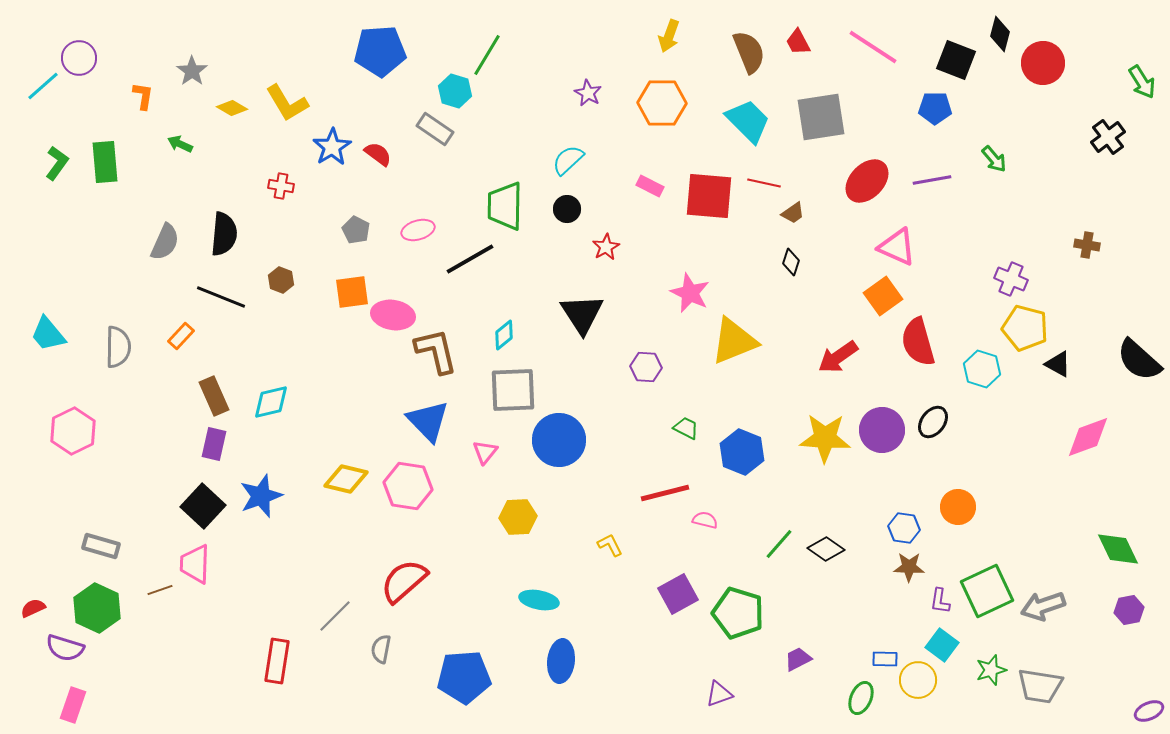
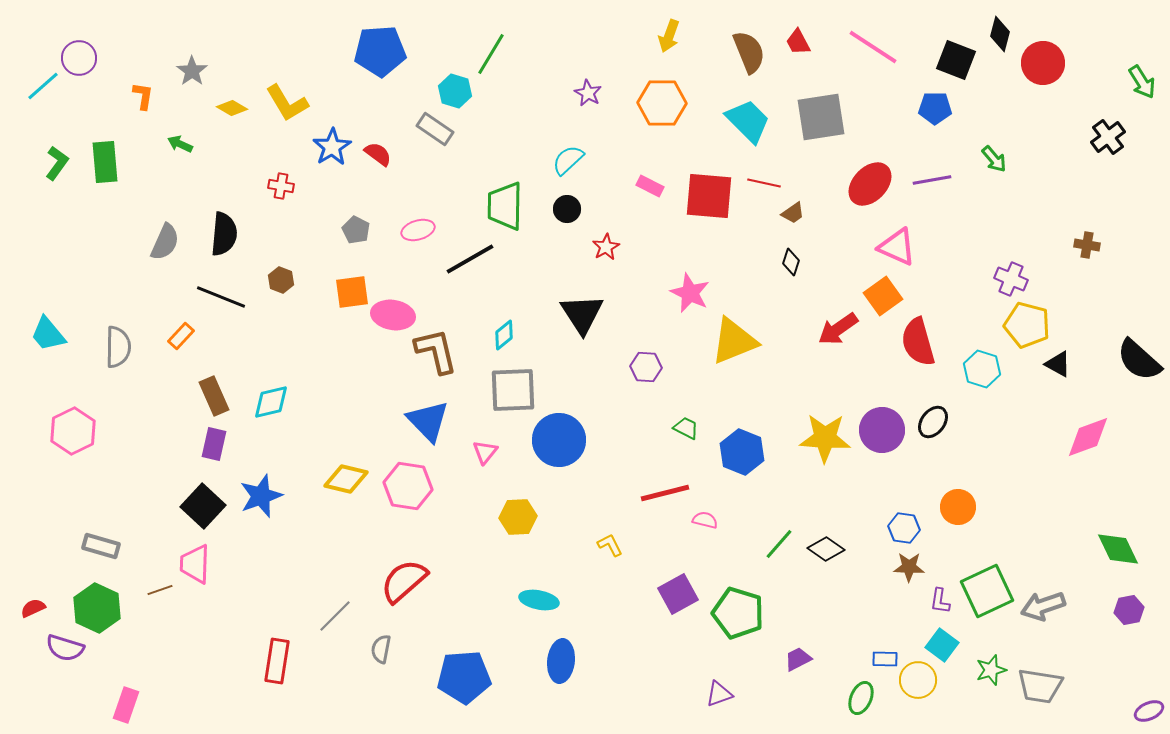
green line at (487, 55): moved 4 px right, 1 px up
red ellipse at (867, 181): moved 3 px right, 3 px down
yellow pentagon at (1025, 328): moved 2 px right, 3 px up
red arrow at (838, 357): moved 28 px up
pink rectangle at (73, 705): moved 53 px right
